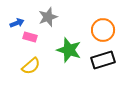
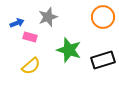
orange circle: moved 13 px up
